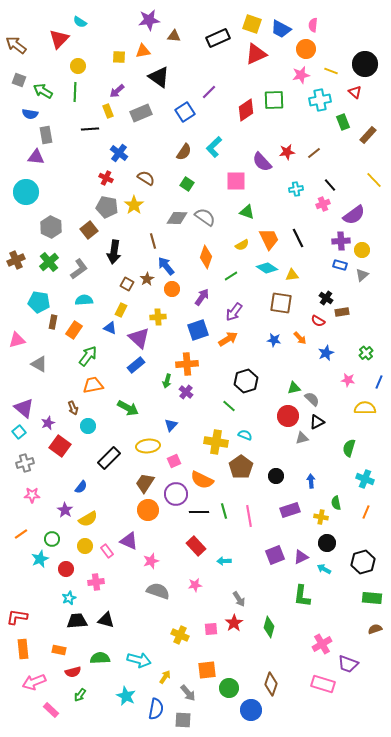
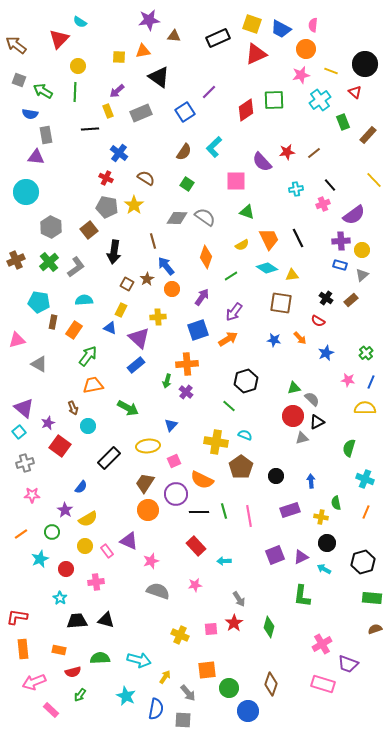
cyan cross at (320, 100): rotated 25 degrees counterclockwise
gray L-shape at (79, 269): moved 3 px left, 2 px up
brown rectangle at (342, 312): moved 9 px right, 12 px up; rotated 32 degrees counterclockwise
blue line at (379, 382): moved 8 px left
red circle at (288, 416): moved 5 px right
green circle at (52, 539): moved 7 px up
cyan star at (69, 598): moved 9 px left; rotated 16 degrees counterclockwise
blue circle at (251, 710): moved 3 px left, 1 px down
